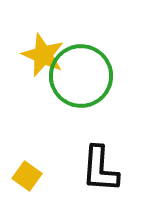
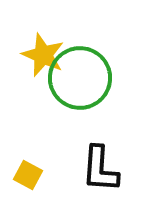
green circle: moved 1 px left, 2 px down
yellow square: moved 1 px right, 1 px up; rotated 8 degrees counterclockwise
